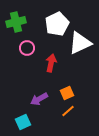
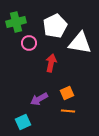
white pentagon: moved 2 px left, 2 px down
white triangle: rotated 35 degrees clockwise
pink circle: moved 2 px right, 5 px up
orange line: rotated 48 degrees clockwise
